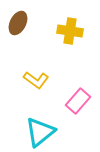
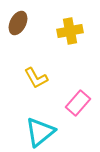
yellow cross: rotated 20 degrees counterclockwise
yellow L-shape: moved 2 px up; rotated 25 degrees clockwise
pink rectangle: moved 2 px down
